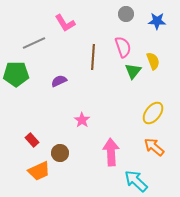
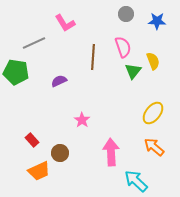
green pentagon: moved 2 px up; rotated 10 degrees clockwise
